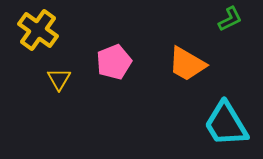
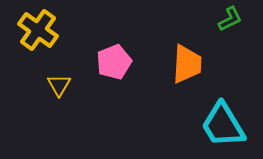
orange trapezoid: rotated 117 degrees counterclockwise
yellow triangle: moved 6 px down
cyan trapezoid: moved 3 px left, 1 px down
